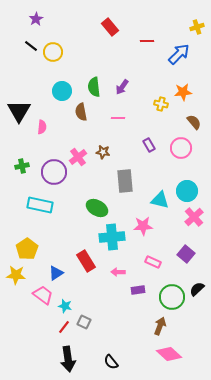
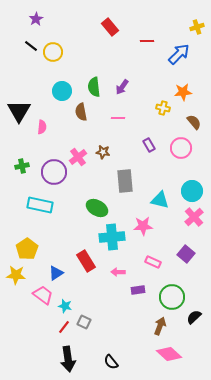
yellow cross at (161, 104): moved 2 px right, 4 px down
cyan circle at (187, 191): moved 5 px right
black semicircle at (197, 289): moved 3 px left, 28 px down
